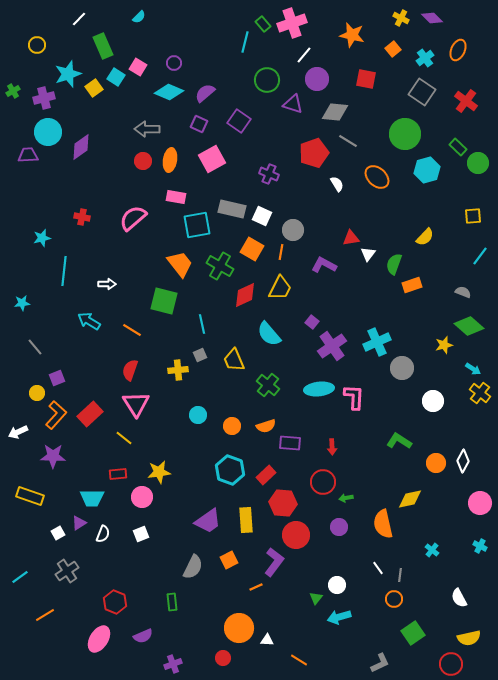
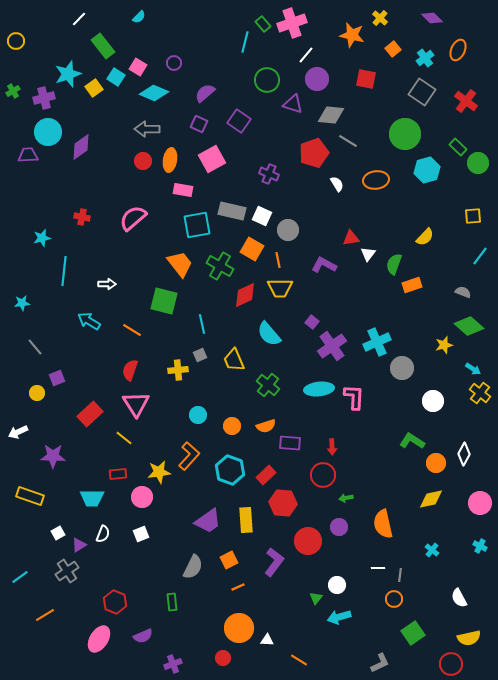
yellow cross at (401, 18): moved 21 px left; rotated 14 degrees clockwise
yellow circle at (37, 45): moved 21 px left, 4 px up
green rectangle at (103, 46): rotated 15 degrees counterclockwise
white line at (304, 55): moved 2 px right
cyan diamond at (169, 92): moved 15 px left, 1 px down
gray diamond at (335, 112): moved 4 px left, 3 px down
orange ellipse at (377, 177): moved 1 px left, 3 px down; rotated 50 degrees counterclockwise
pink rectangle at (176, 197): moved 7 px right, 7 px up
gray rectangle at (232, 209): moved 2 px down
gray circle at (293, 230): moved 5 px left
orange line at (281, 252): moved 3 px left, 8 px down; rotated 21 degrees counterclockwise
yellow trapezoid at (280, 288): rotated 64 degrees clockwise
orange L-shape at (56, 415): moved 133 px right, 41 px down
green L-shape at (399, 441): moved 13 px right
white diamond at (463, 461): moved 1 px right, 7 px up
red circle at (323, 482): moved 7 px up
yellow diamond at (410, 499): moved 21 px right
purple triangle at (79, 523): moved 22 px down
red circle at (296, 535): moved 12 px right, 6 px down
white line at (378, 568): rotated 56 degrees counterclockwise
orange line at (256, 587): moved 18 px left
